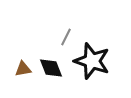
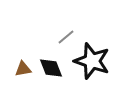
gray line: rotated 24 degrees clockwise
